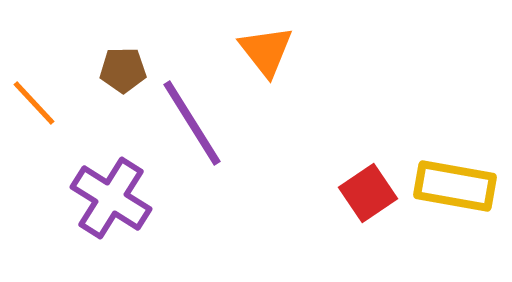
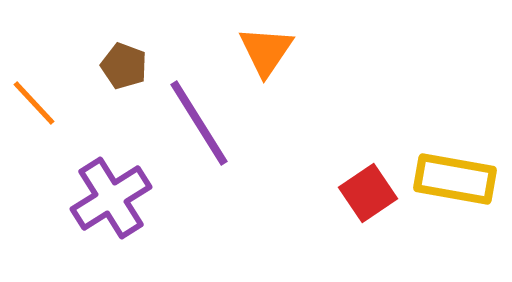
orange triangle: rotated 12 degrees clockwise
brown pentagon: moved 1 px right, 4 px up; rotated 21 degrees clockwise
purple line: moved 7 px right
yellow rectangle: moved 7 px up
purple cross: rotated 26 degrees clockwise
